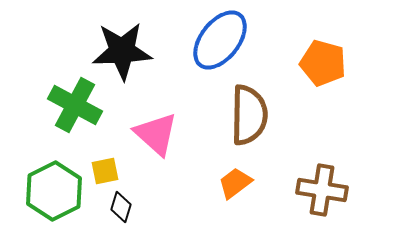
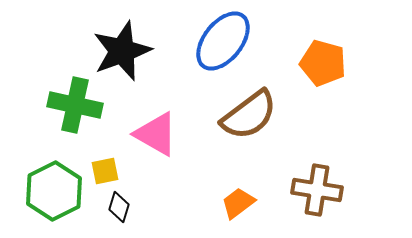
blue ellipse: moved 3 px right, 1 px down
black star: rotated 18 degrees counterclockwise
green cross: rotated 16 degrees counterclockwise
brown semicircle: rotated 52 degrees clockwise
pink triangle: rotated 12 degrees counterclockwise
orange trapezoid: moved 3 px right, 20 px down
brown cross: moved 5 px left
black diamond: moved 2 px left
